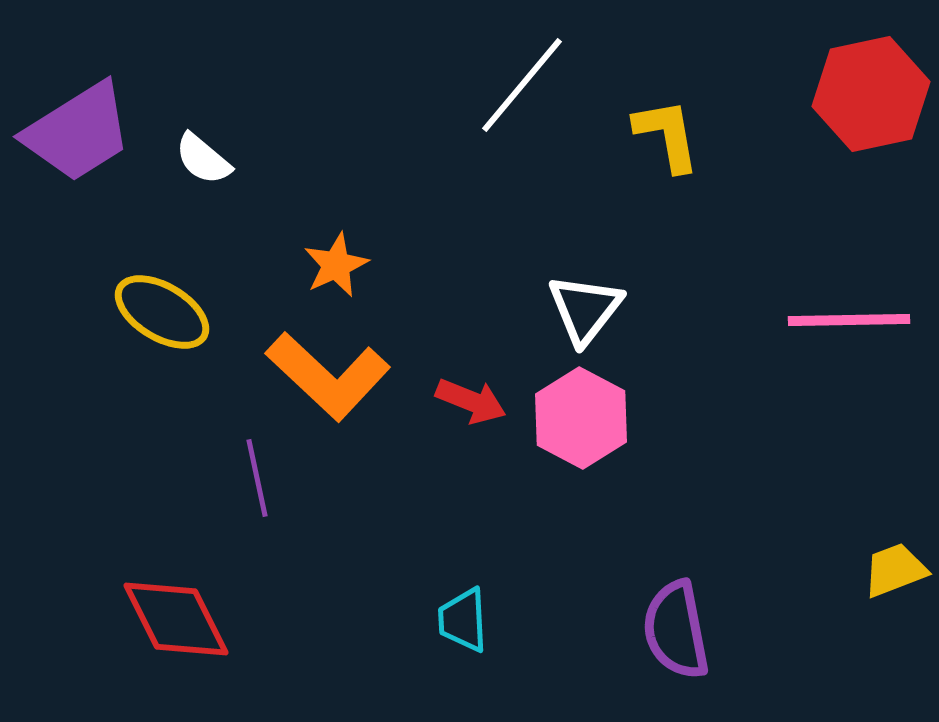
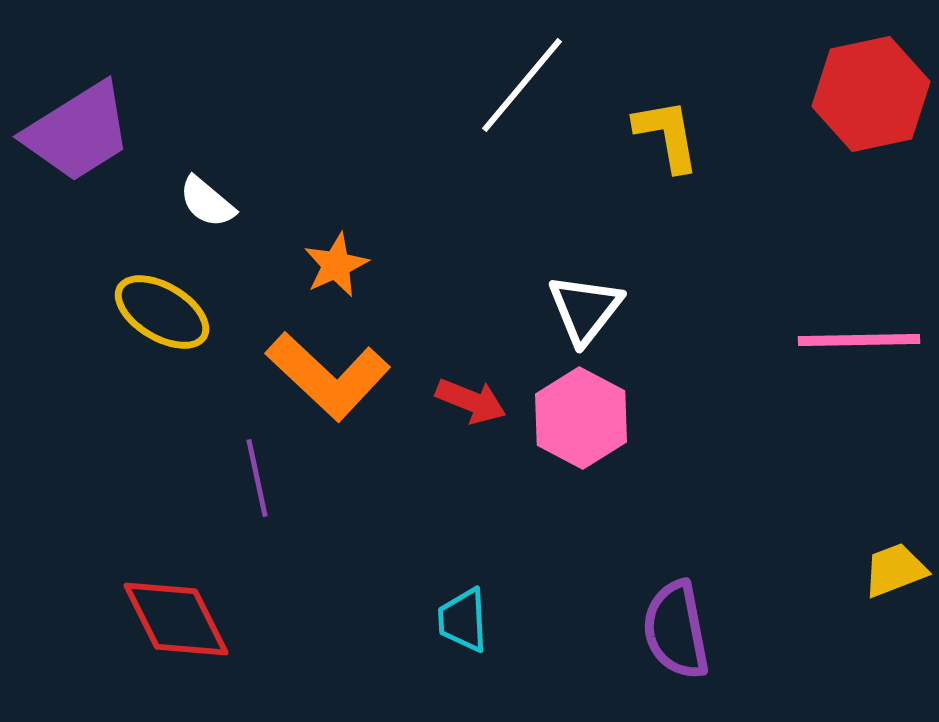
white semicircle: moved 4 px right, 43 px down
pink line: moved 10 px right, 20 px down
